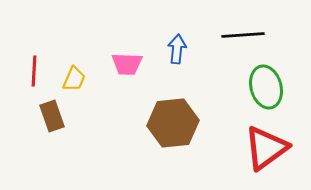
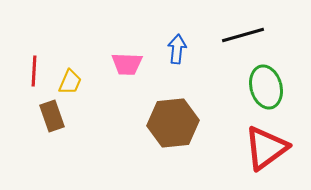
black line: rotated 12 degrees counterclockwise
yellow trapezoid: moved 4 px left, 3 px down
